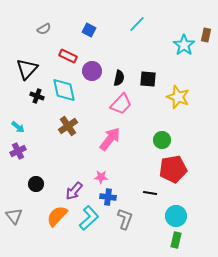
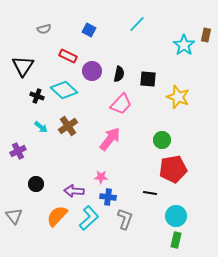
gray semicircle: rotated 16 degrees clockwise
black triangle: moved 4 px left, 3 px up; rotated 10 degrees counterclockwise
black semicircle: moved 4 px up
cyan diamond: rotated 36 degrees counterclockwise
cyan arrow: moved 23 px right
purple arrow: rotated 54 degrees clockwise
